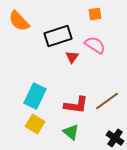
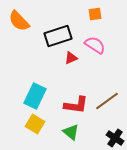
red triangle: moved 1 px left, 1 px down; rotated 32 degrees clockwise
